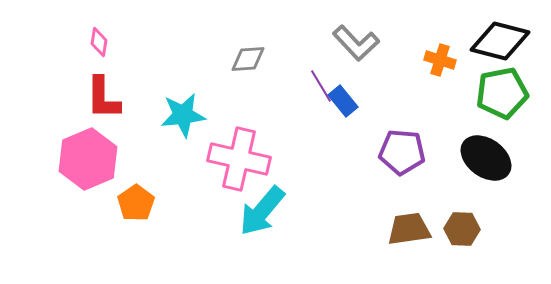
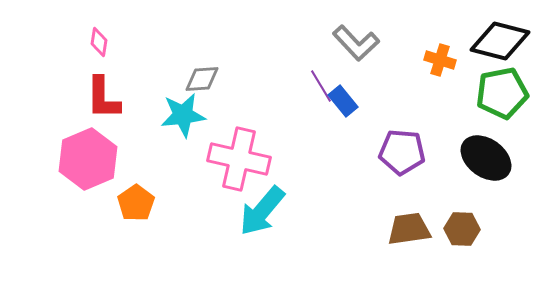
gray diamond: moved 46 px left, 20 px down
